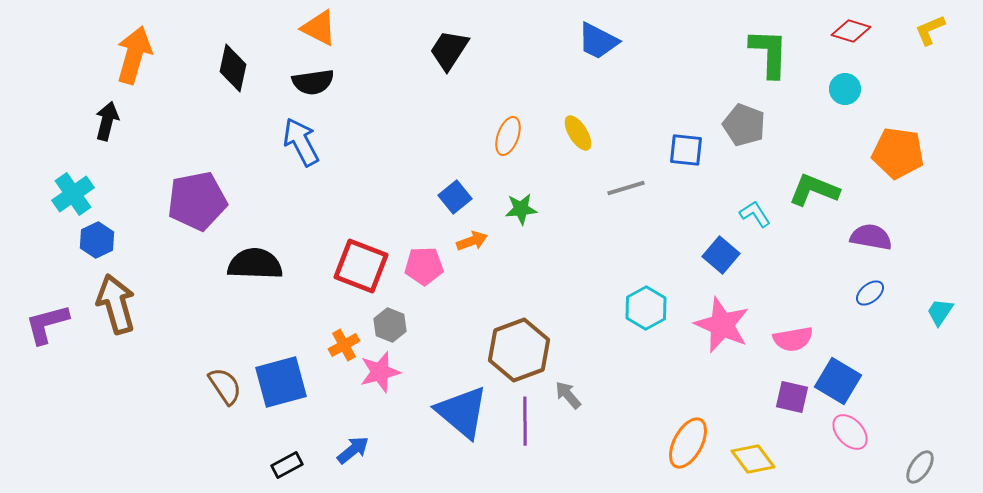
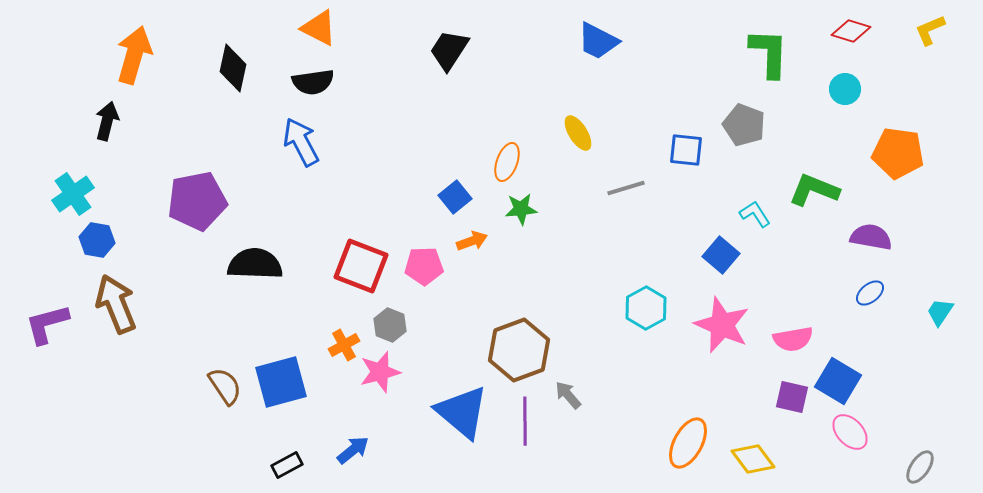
orange ellipse at (508, 136): moved 1 px left, 26 px down
blue hexagon at (97, 240): rotated 24 degrees counterclockwise
brown arrow at (116, 304): rotated 6 degrees counterclockwise
